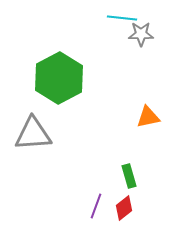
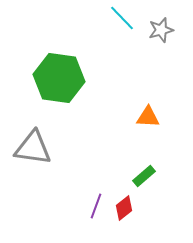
cyan line: rotated 40 degrees clockwise
gray star: moved 20 px right, 4 px up; rotated 15 degrees counterclockwise
green hexagon: rotated 24 degrees counterclockwise
orange triangle: rotated 15 degrees clockwise
gray triangle: moved 14 px down; rotated 12 degrees clockwise
green rectangle: moved 15 px right; rotated 65 degrees clockwise
